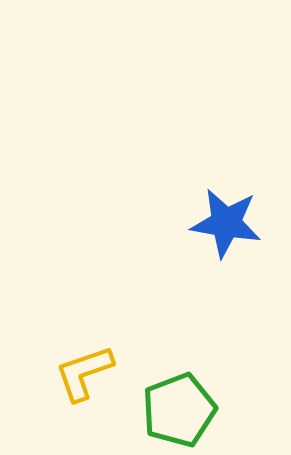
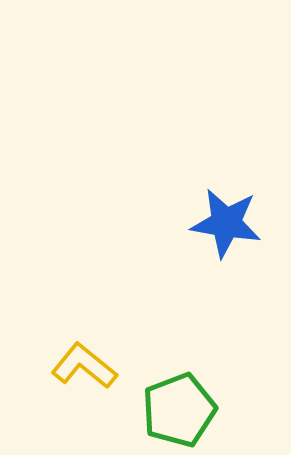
yellow L-shape: moved 7 px up; rotated 58 degrees clockwise
